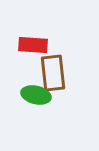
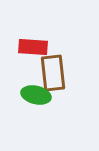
red rectangle: moved 2 px down
